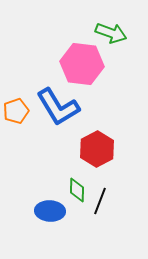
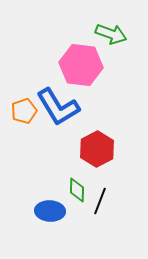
green arrow: moved 1 px down
pink hexagon: moved 1 px left, 1 px down
orange pentagon: moved 8 px right
